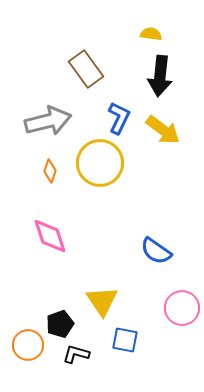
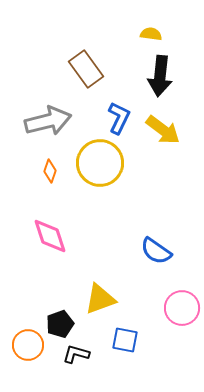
yellow triangle: moved 2 px left, 2 px up; rotated 44 degrees clockwise
